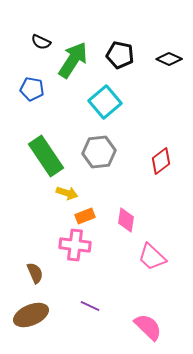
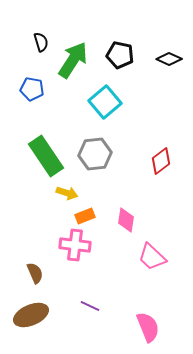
black semicircle: rotated 132 degrees counterclockwise
gray hexagon: moved 4 px left, 2 px down
pink semicircle: rotated 24 degrees clockwise
